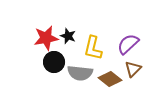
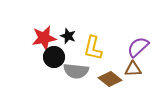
red star: moved 2 px left
purple semicircle: moved 10 px right, 3 px down
black circle: moved 5 px up
brown triangle: rotated 42 degrees clockwise
gray semicircle: moved 4 px left, 2 px up
